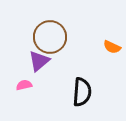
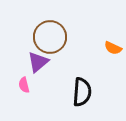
orange semicircle: moved 1 px right, 1 px down
purple triangle: moved 1 px left, 1 px down
pink semicircle: rotated 91 degrees counterclockwise
